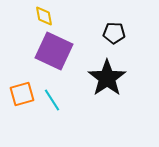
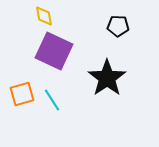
black pentagon: moved 4 px right, 7 px up
